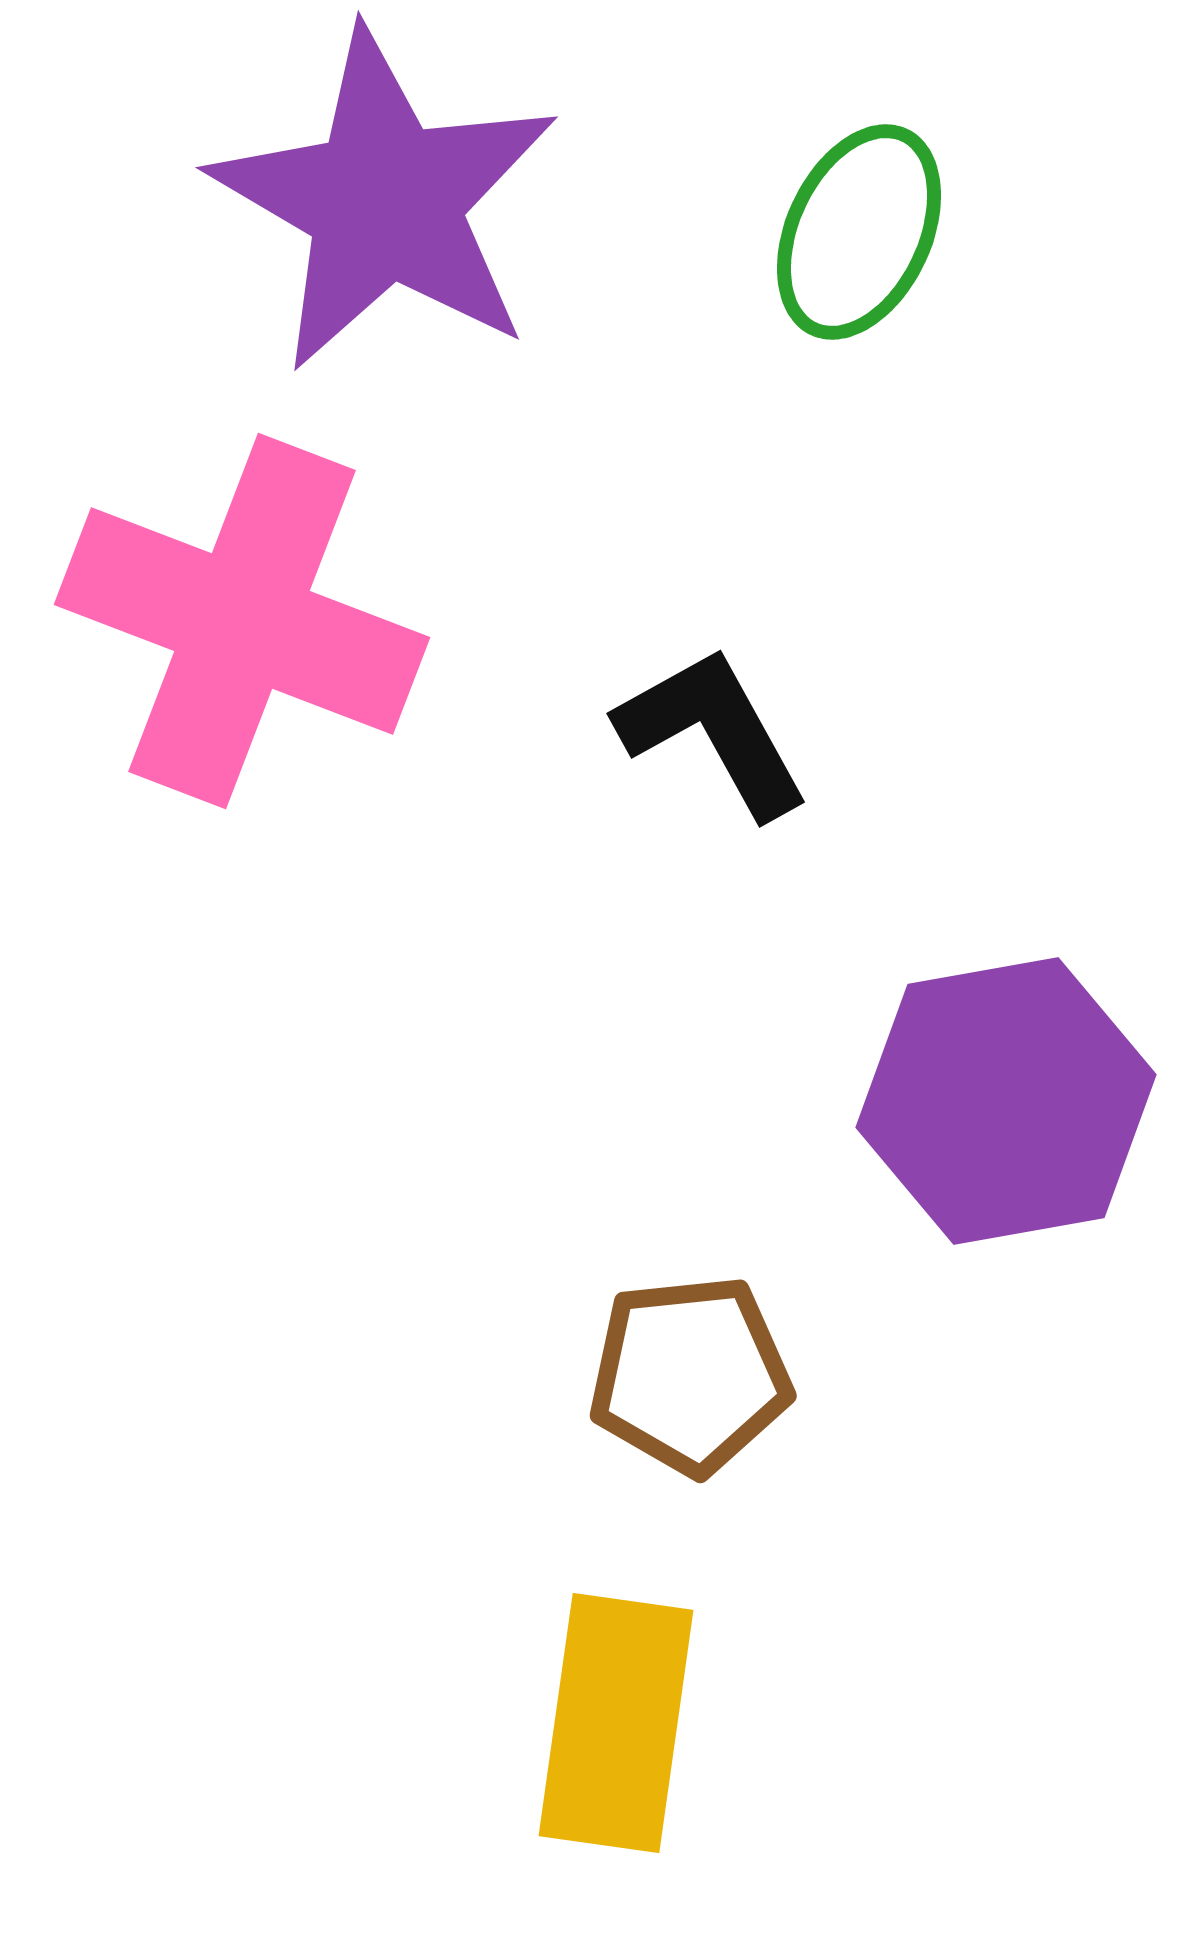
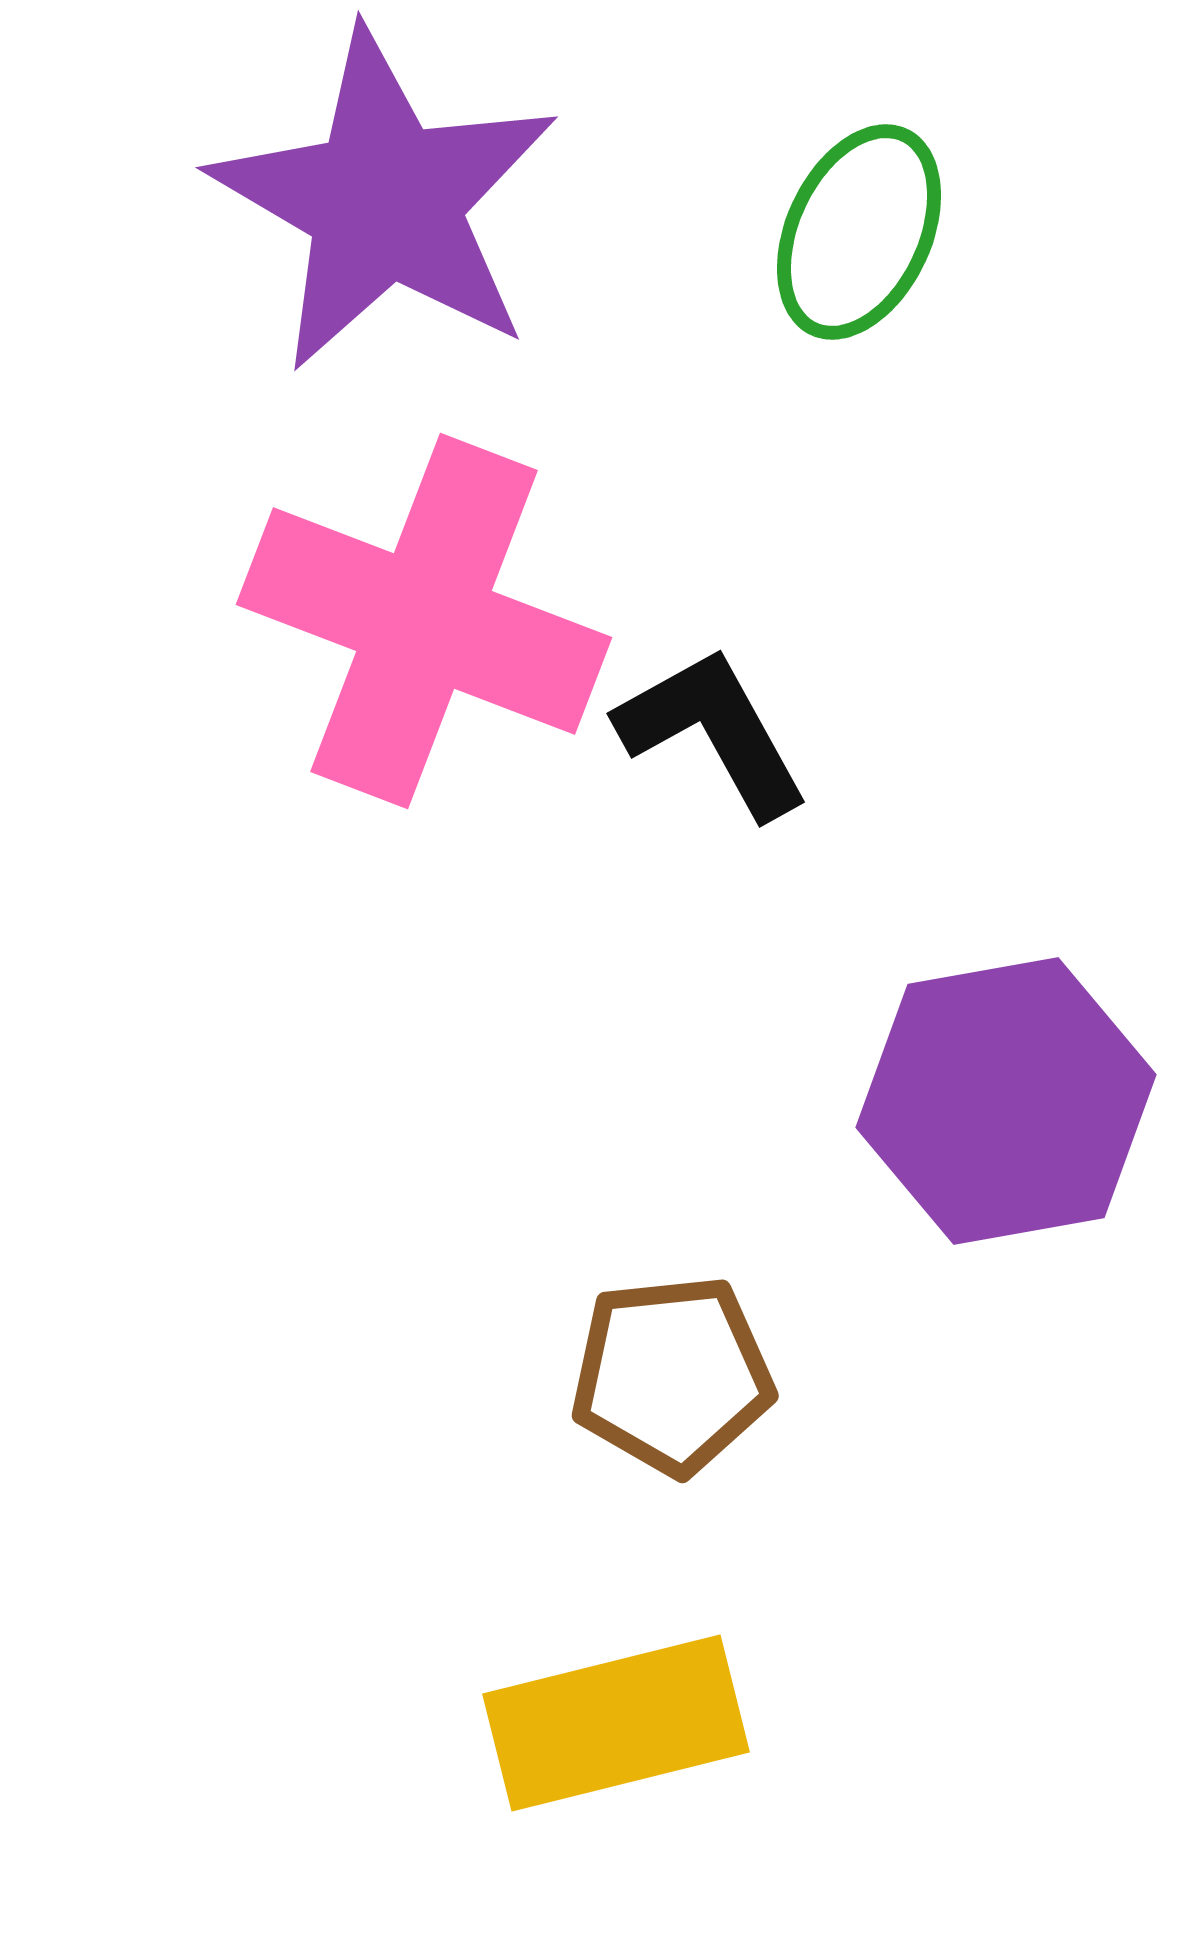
pink cross: moved 182 px right
brown pentagon: moved 18 px left
yellow rectangle: rotated 68 degrees clockwise
